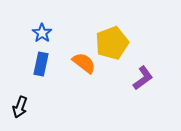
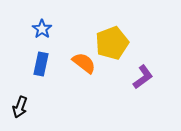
blue star: moved 4 px up
purple L-shape: moved 1 px up
